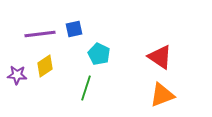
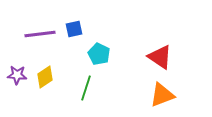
yellow diamond: moved 11 px down
